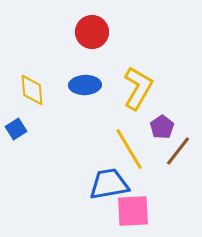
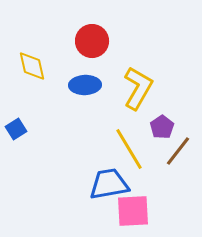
red circle: moved 9 px down
yellow diamond: moved 24 px up; rotated 8 degrees counterclockwise
